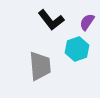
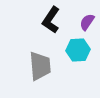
black L-shape: rotated 72 degrees clockwise
cyan hexagon: moved 1 px right, 1 px down; rotated 15 degrees clockwise
